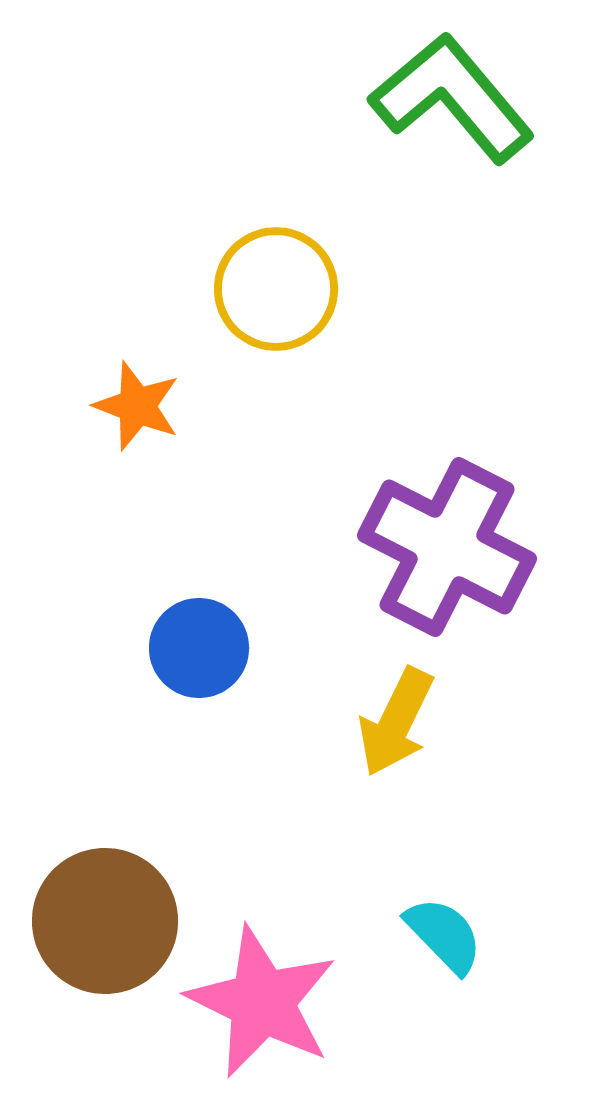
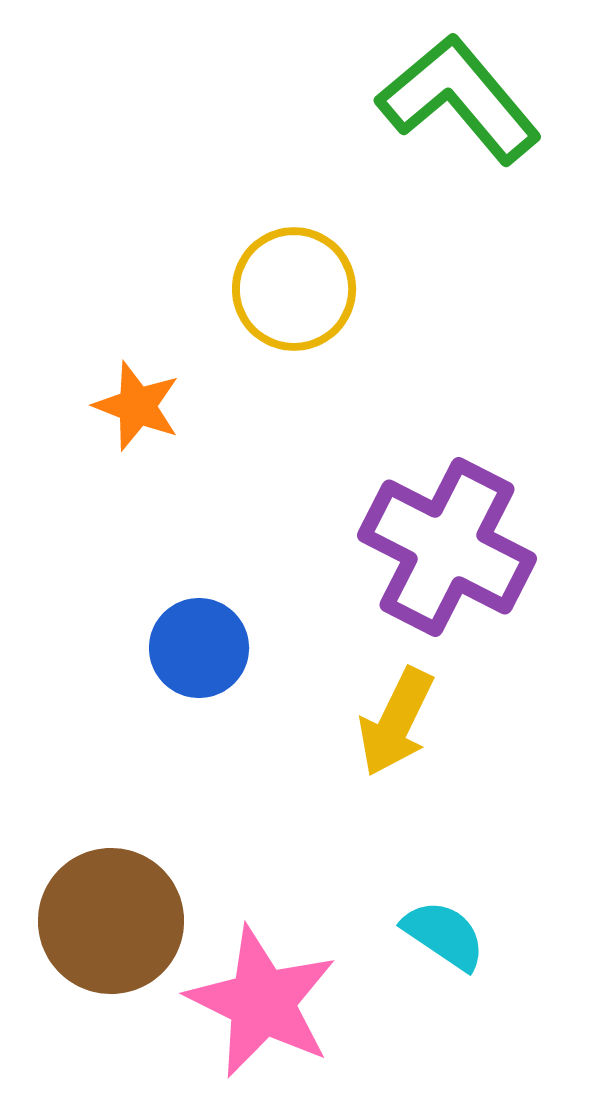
green L-shape: moved 7 px right, 1 px down
yellow circle: moved 18 px right
brown circle: moved 6 px right
cyan semicircle: rotated 12 degrees counterclockwise
